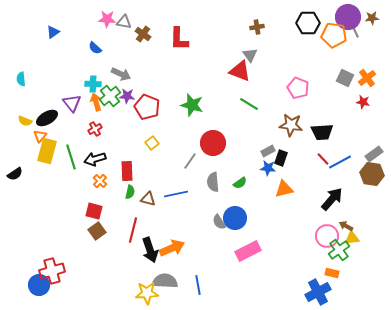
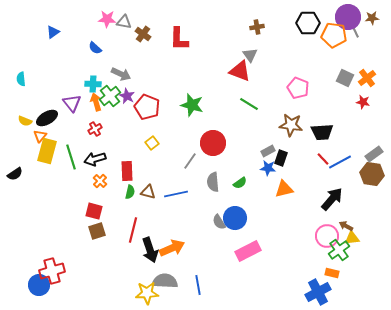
purple star at (127, 96): rotated 21 degrees clockwise
brown triangle at (148, 199): moved 7 px up
brown square at (97, 231): rotated 18 degrees clockwise
